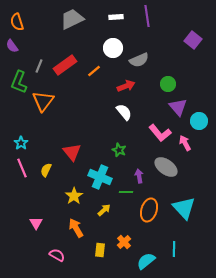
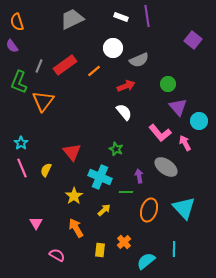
white rectangle: moved 5 px right; rotated 24 degrees clockwise
green star: moved 3 px left, 1 px up
